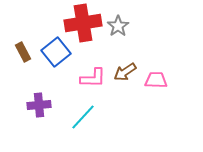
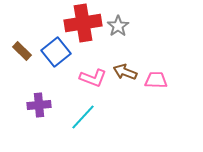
brown rectangle: moved 1 px left, 1 px up; rotated 18 degrees counterclockwise
brown arrow: rotated 55 degrees clockwise
pink L-shape: rotated 20 degrees clockwise
